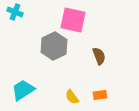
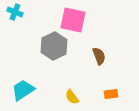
orange rectangle: moved 11 px right, 1 px up
